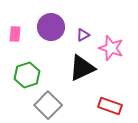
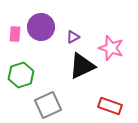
purple circle: moved 10 px left
purple triangle: moved 10 px left, 2 px down
black triangle: moved 2 px up
green hexagon: moved 6 px left
gray square: rotated 20 degrees clockwise
